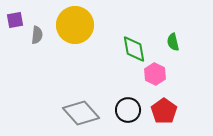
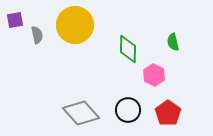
gray semicircle: rotated 18 degrees counterclockwise
green diamond: moved 6 px left; rotated 12 degrees clockwise
pink hexagon: moved 1 px left, 1 px down
red pentagon: moved 4 px right, 2 px down
